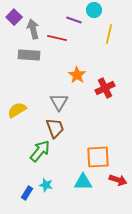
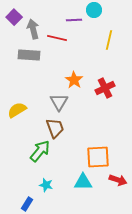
purple line: rotated 21 degrees counterclockwise
yellow line: moved 6 px down
orange star: moved 3 px left, 5 px down
blue rectangle: moved 11 px down
